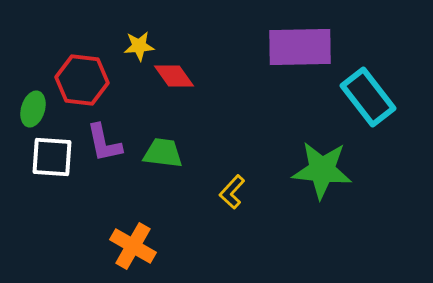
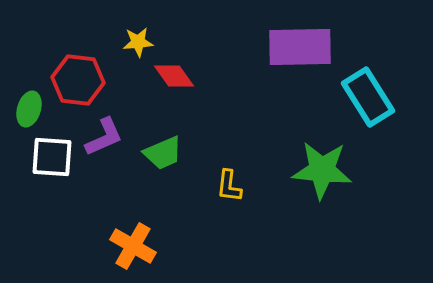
yellow star: moved 1 px left, 4 px up
red hexagon: moved 4 px left
cyan rectangle: rotated 6 degrees clockwise
green ellipse: moved 4 px left
purple L-shape: moved 6 px up; rotated 102 degrees counterclockwise
green trapezoid: rotated 150 degrees clockwise
yellow L-shape: moved 3 px left, 6 px up; rotated 36 degrees counterclockwise
